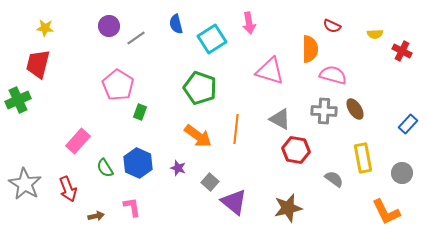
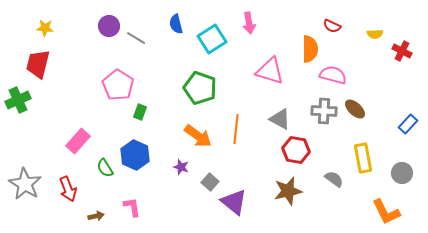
gray line: rotated 66 degrees clockwise
brown ellipse: rotated 15 degrees counterclockwise
blue hexagon: moved 3 px left, 8 px up
purple star: moved 3 px right, 1 px up
brown star: moved 17 px up
